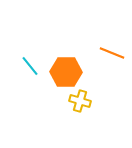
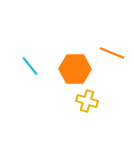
orange hexagon: moved 9 px right, 3 px up
yellow cross: moved 7 px right
